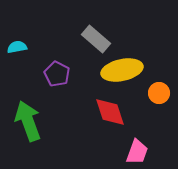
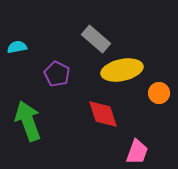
red diamond: moved 7 px left, 2 px down
